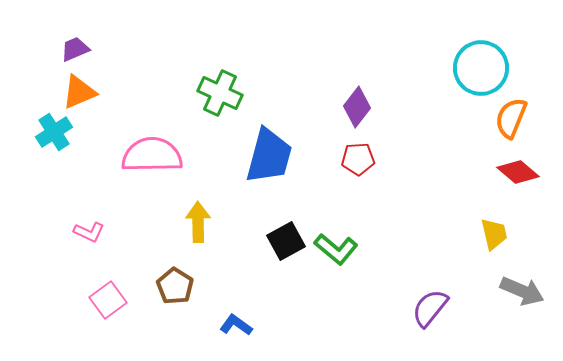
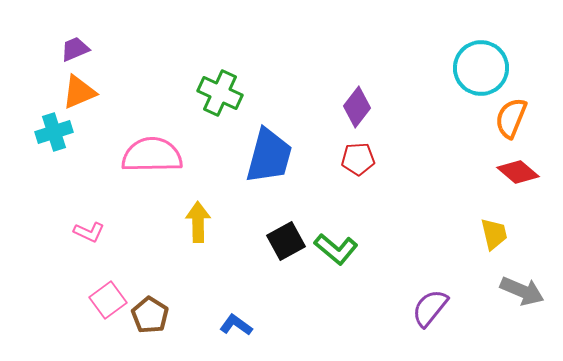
cyan cross: rotated 15 degrees clockwise
brown pentagon: moved 25 px left, 29 px down
